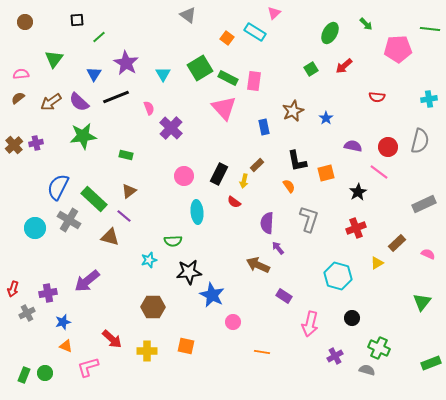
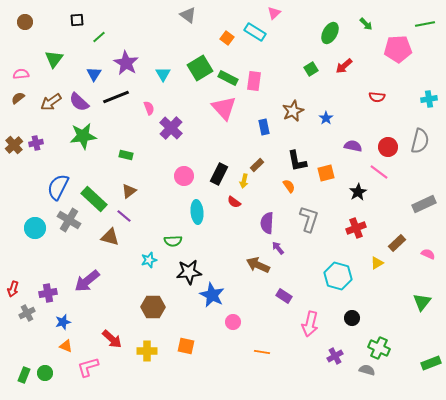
green line at (430, 29): moved 5 px left, 5 px up; rotated 18 degrees counterclockwise
